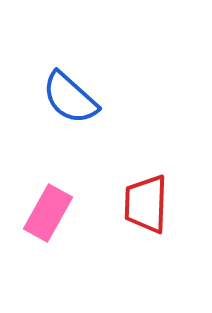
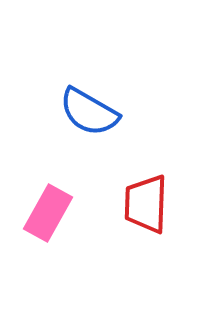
blue semicircle: moved 19 px right, 14 px down; rotated 12 degrees counterclockwise
